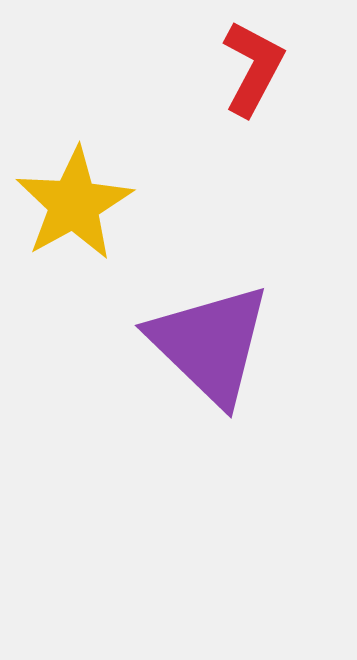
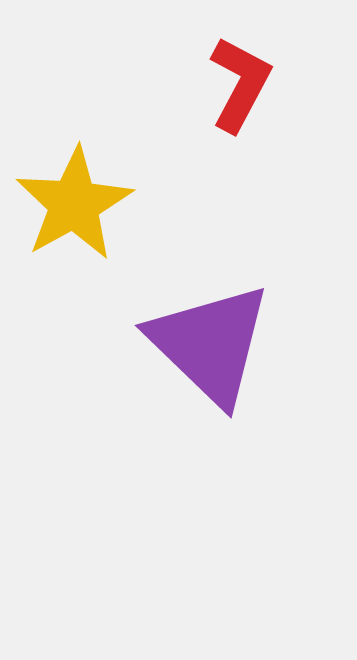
red L-shape: moved 13 px left, 16 px down
